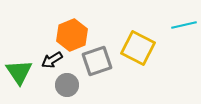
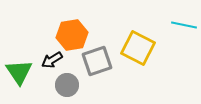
cyan line: rotated 25 degrees clockwise
orange hexagon: rotated 12 degrees clockwise
